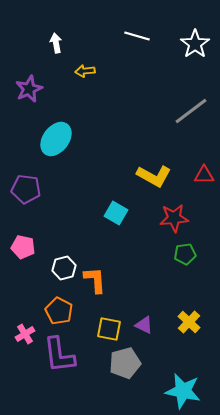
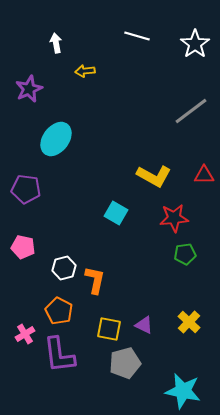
orange L-shape: rotated 16 degrees clockwise
